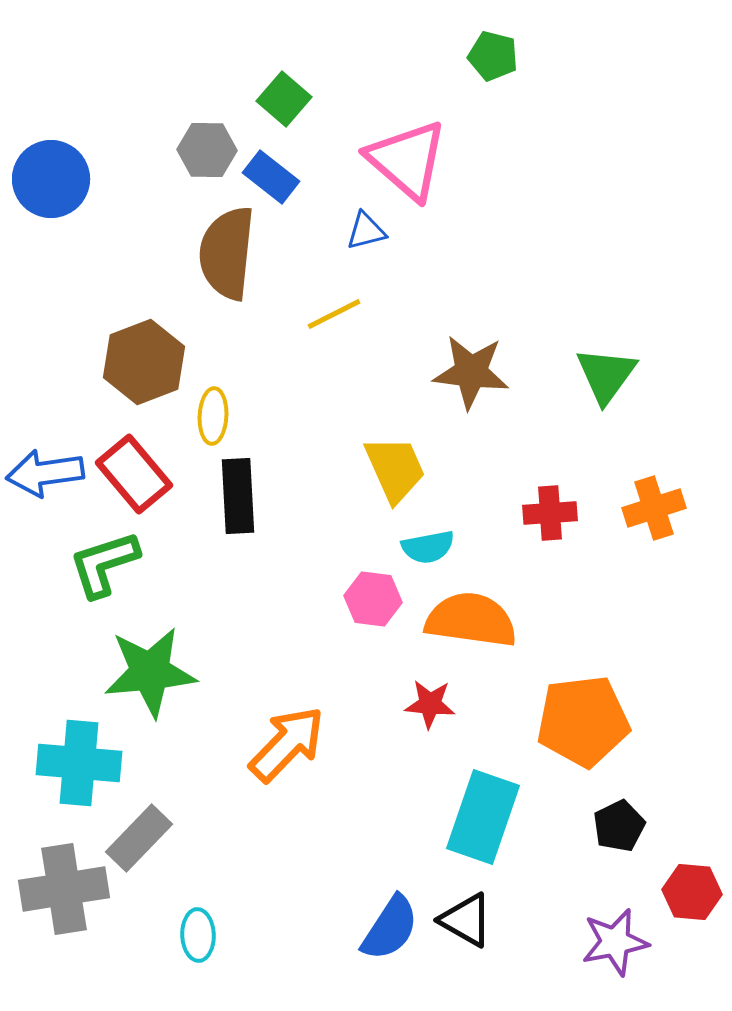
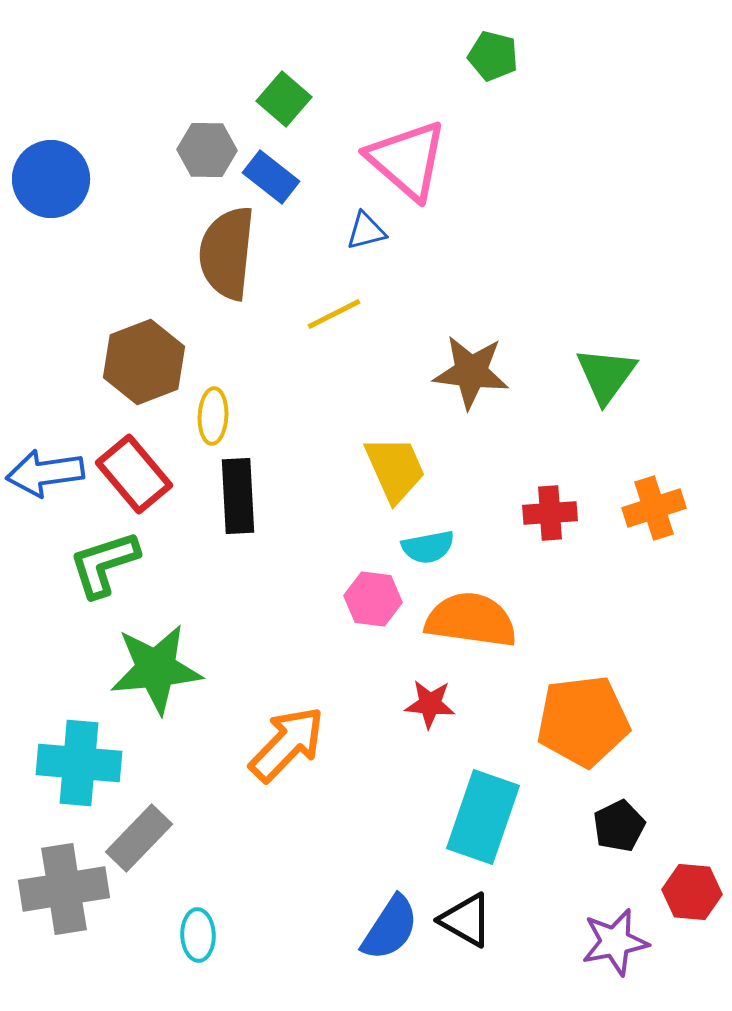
green star: moved 6 px right, 3 px up
